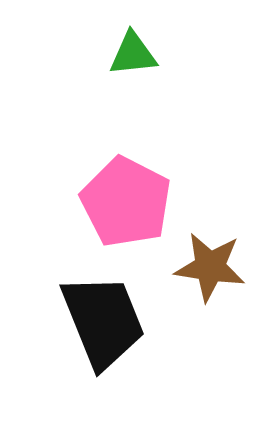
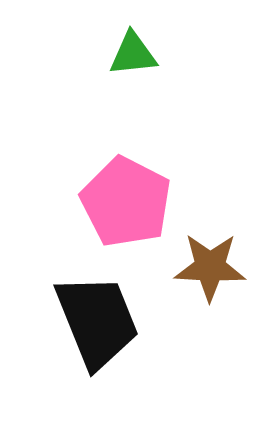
brown star: rotated 6 degrees counterclockwise
black trapezoid: moved 6 px left
